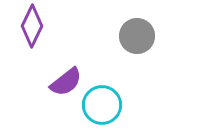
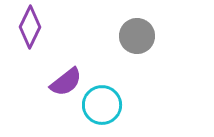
purple diamond: moved 2 px left, 1 px down
